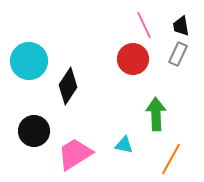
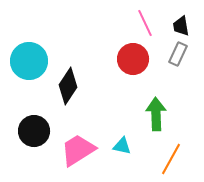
pink line: moved 1 px right, 2 px up
cyan triangle: moved 2 px left, 1 px down
pink trapezoid: moved 3 px right, 4 px up
